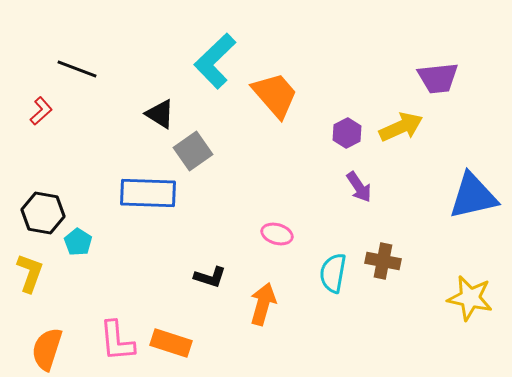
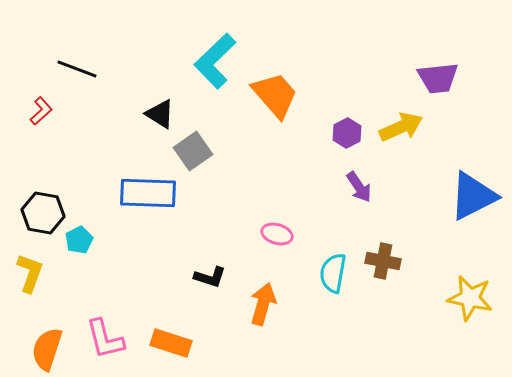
blue triangle: rotated 14 degrees counterclockwise
cyan pentagon: moved 1 px right, 2 px up; rotated 12 degrees clockwise
pink L-shape: moved 12 px left, 2 px up; rotated 9 degrees counterclockwise
